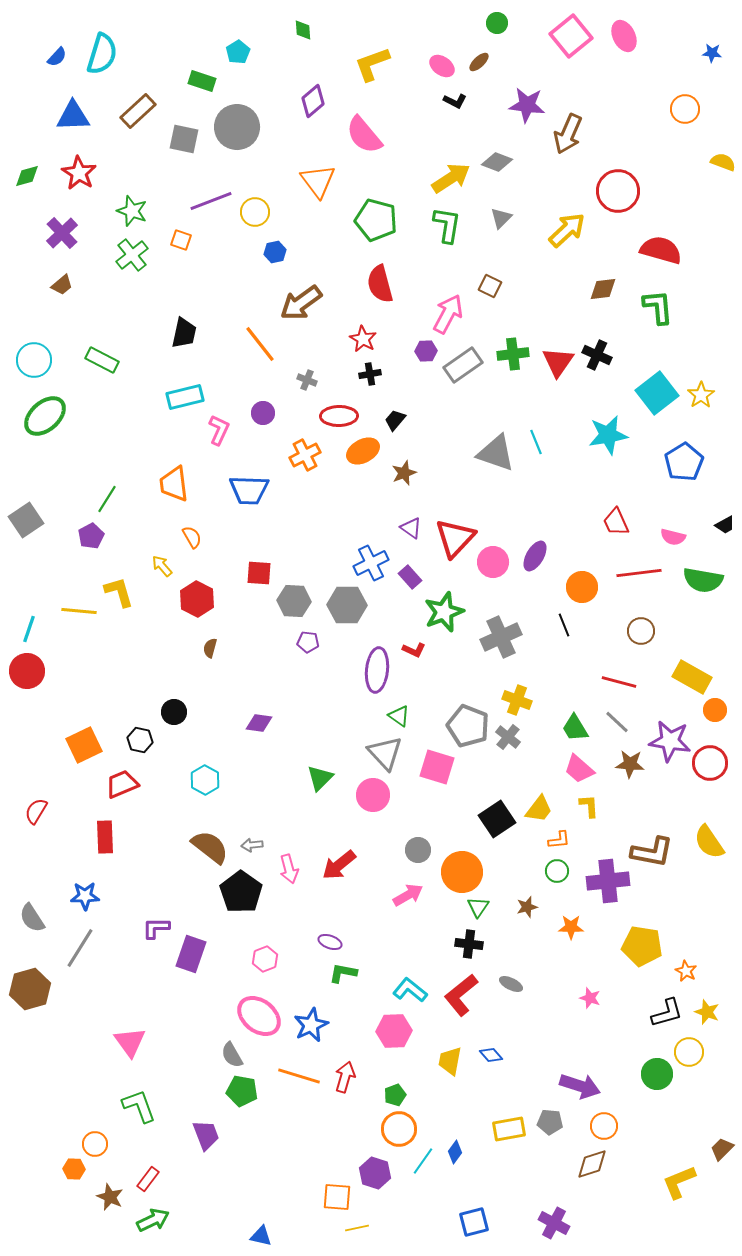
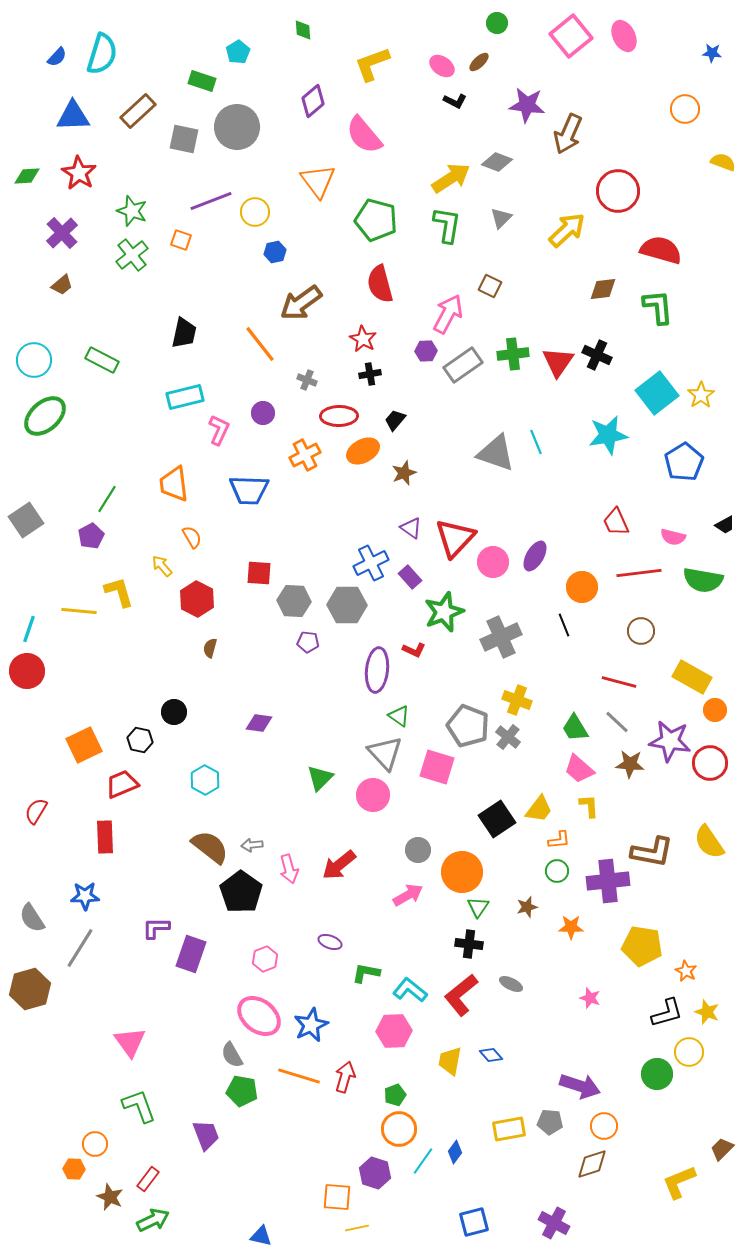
green diamond at (27, 176): rotated 12 degrees clockwise
green L-shape at (343, 973): moved 23 px right
